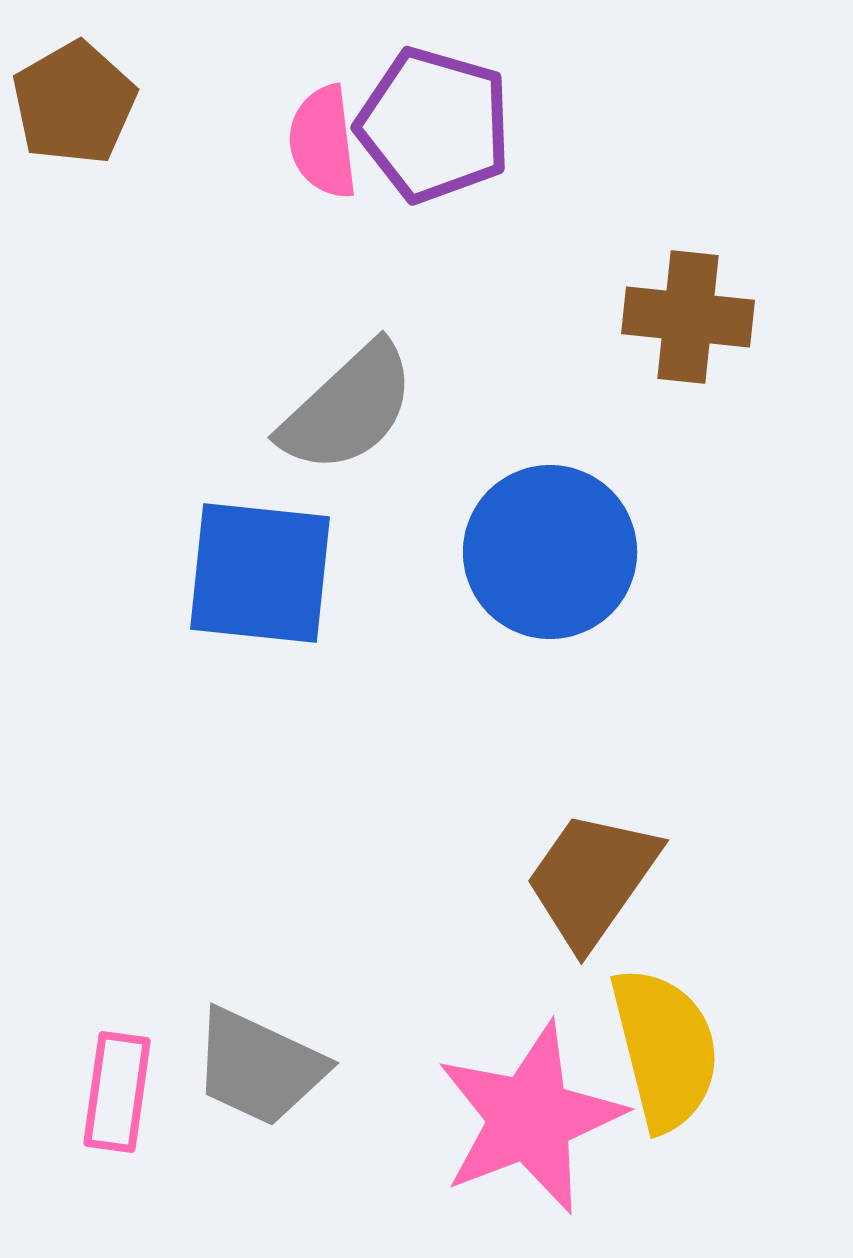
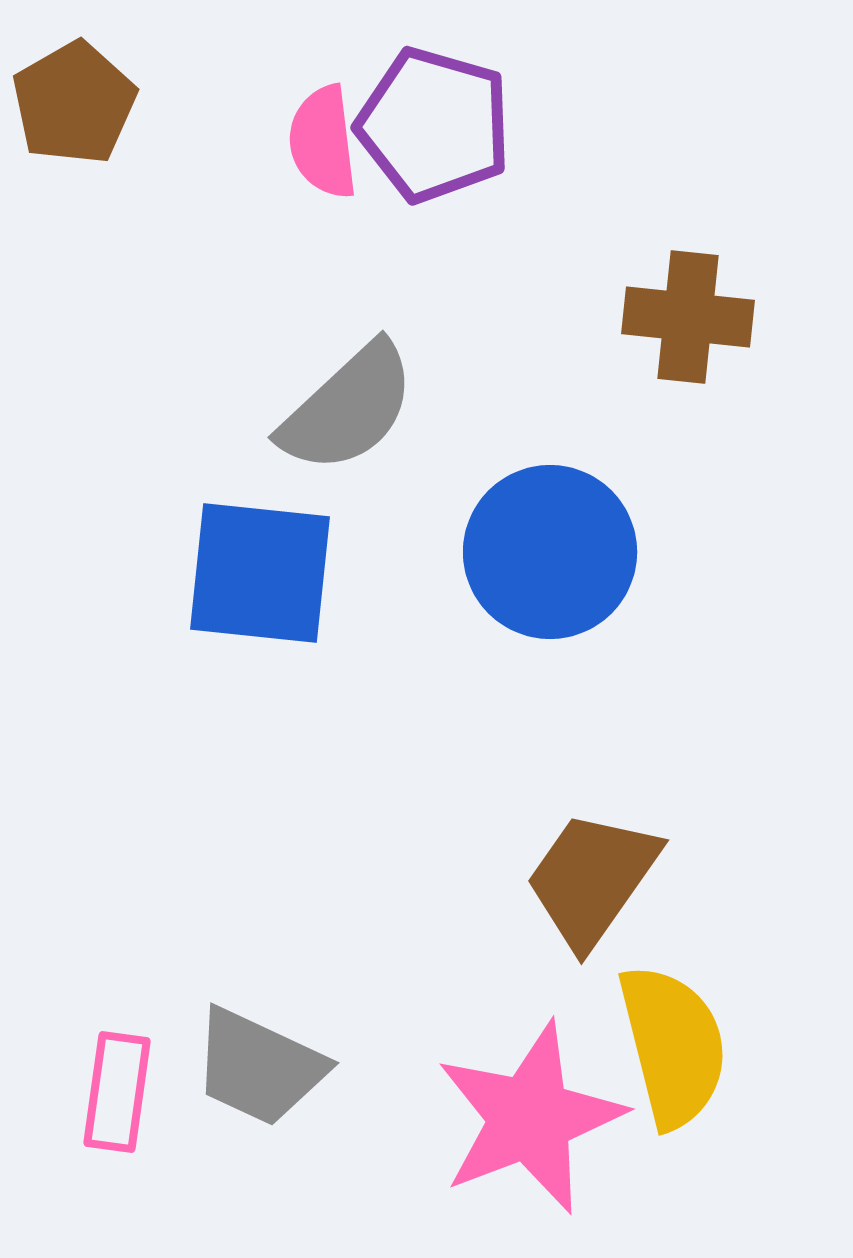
yellow semicircle: moved 8 px right, 3 px up
